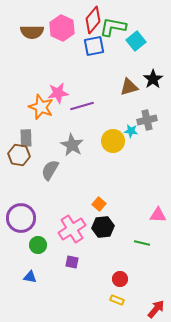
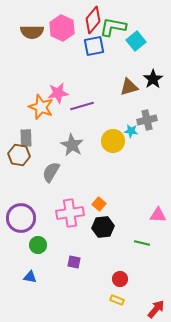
gray semicircle: moved 1 px right, 2 px down
pink cross: moved 2 px left, 16 px up; rotated 24 degrees clockwise
purple square: moved 2 px right
